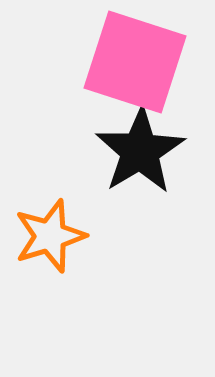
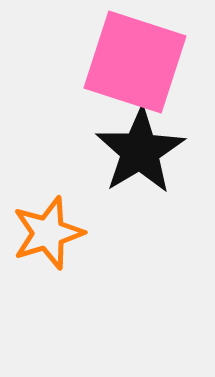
orange star: moved 2 px left, 3 px up
